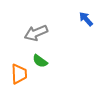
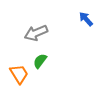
green semicircle: rotated 91 degrees clockwise
orange trapezoid: rotated 30 degrees counterclockwise
